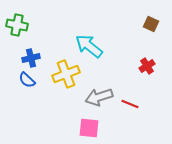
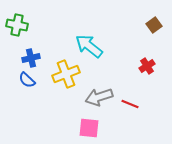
brown square: moved 3 px right, 1 px down; rotated 28 degrees clockwise
